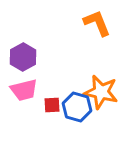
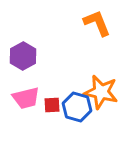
purple hexagon: moved 1 px up
pink trapezoid: moved 2 px right, 8 px down
